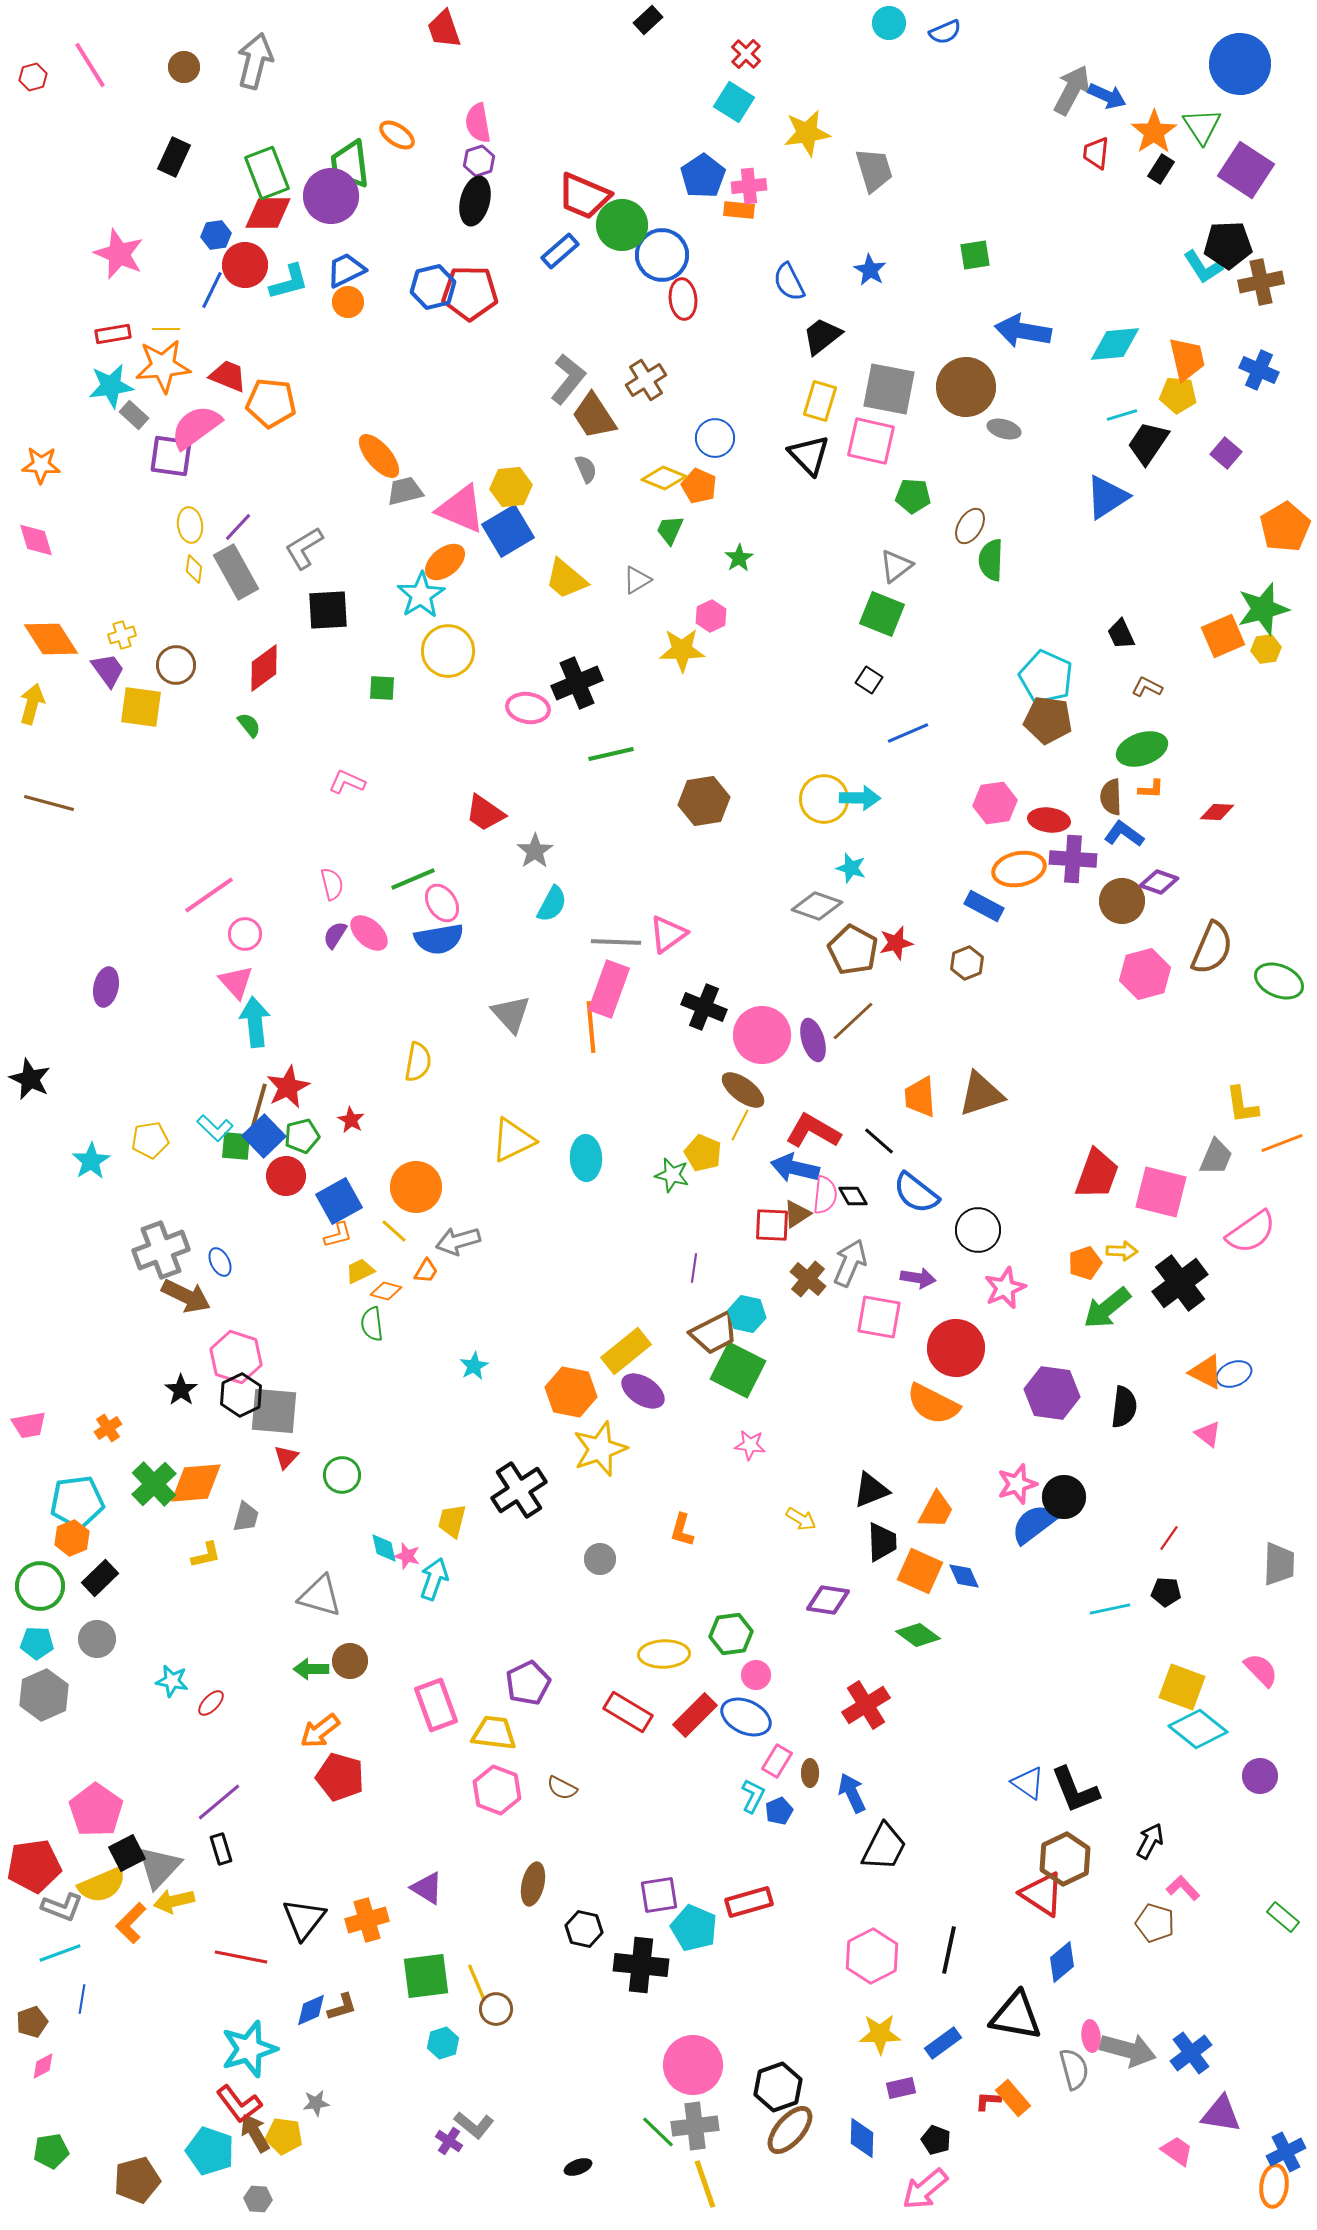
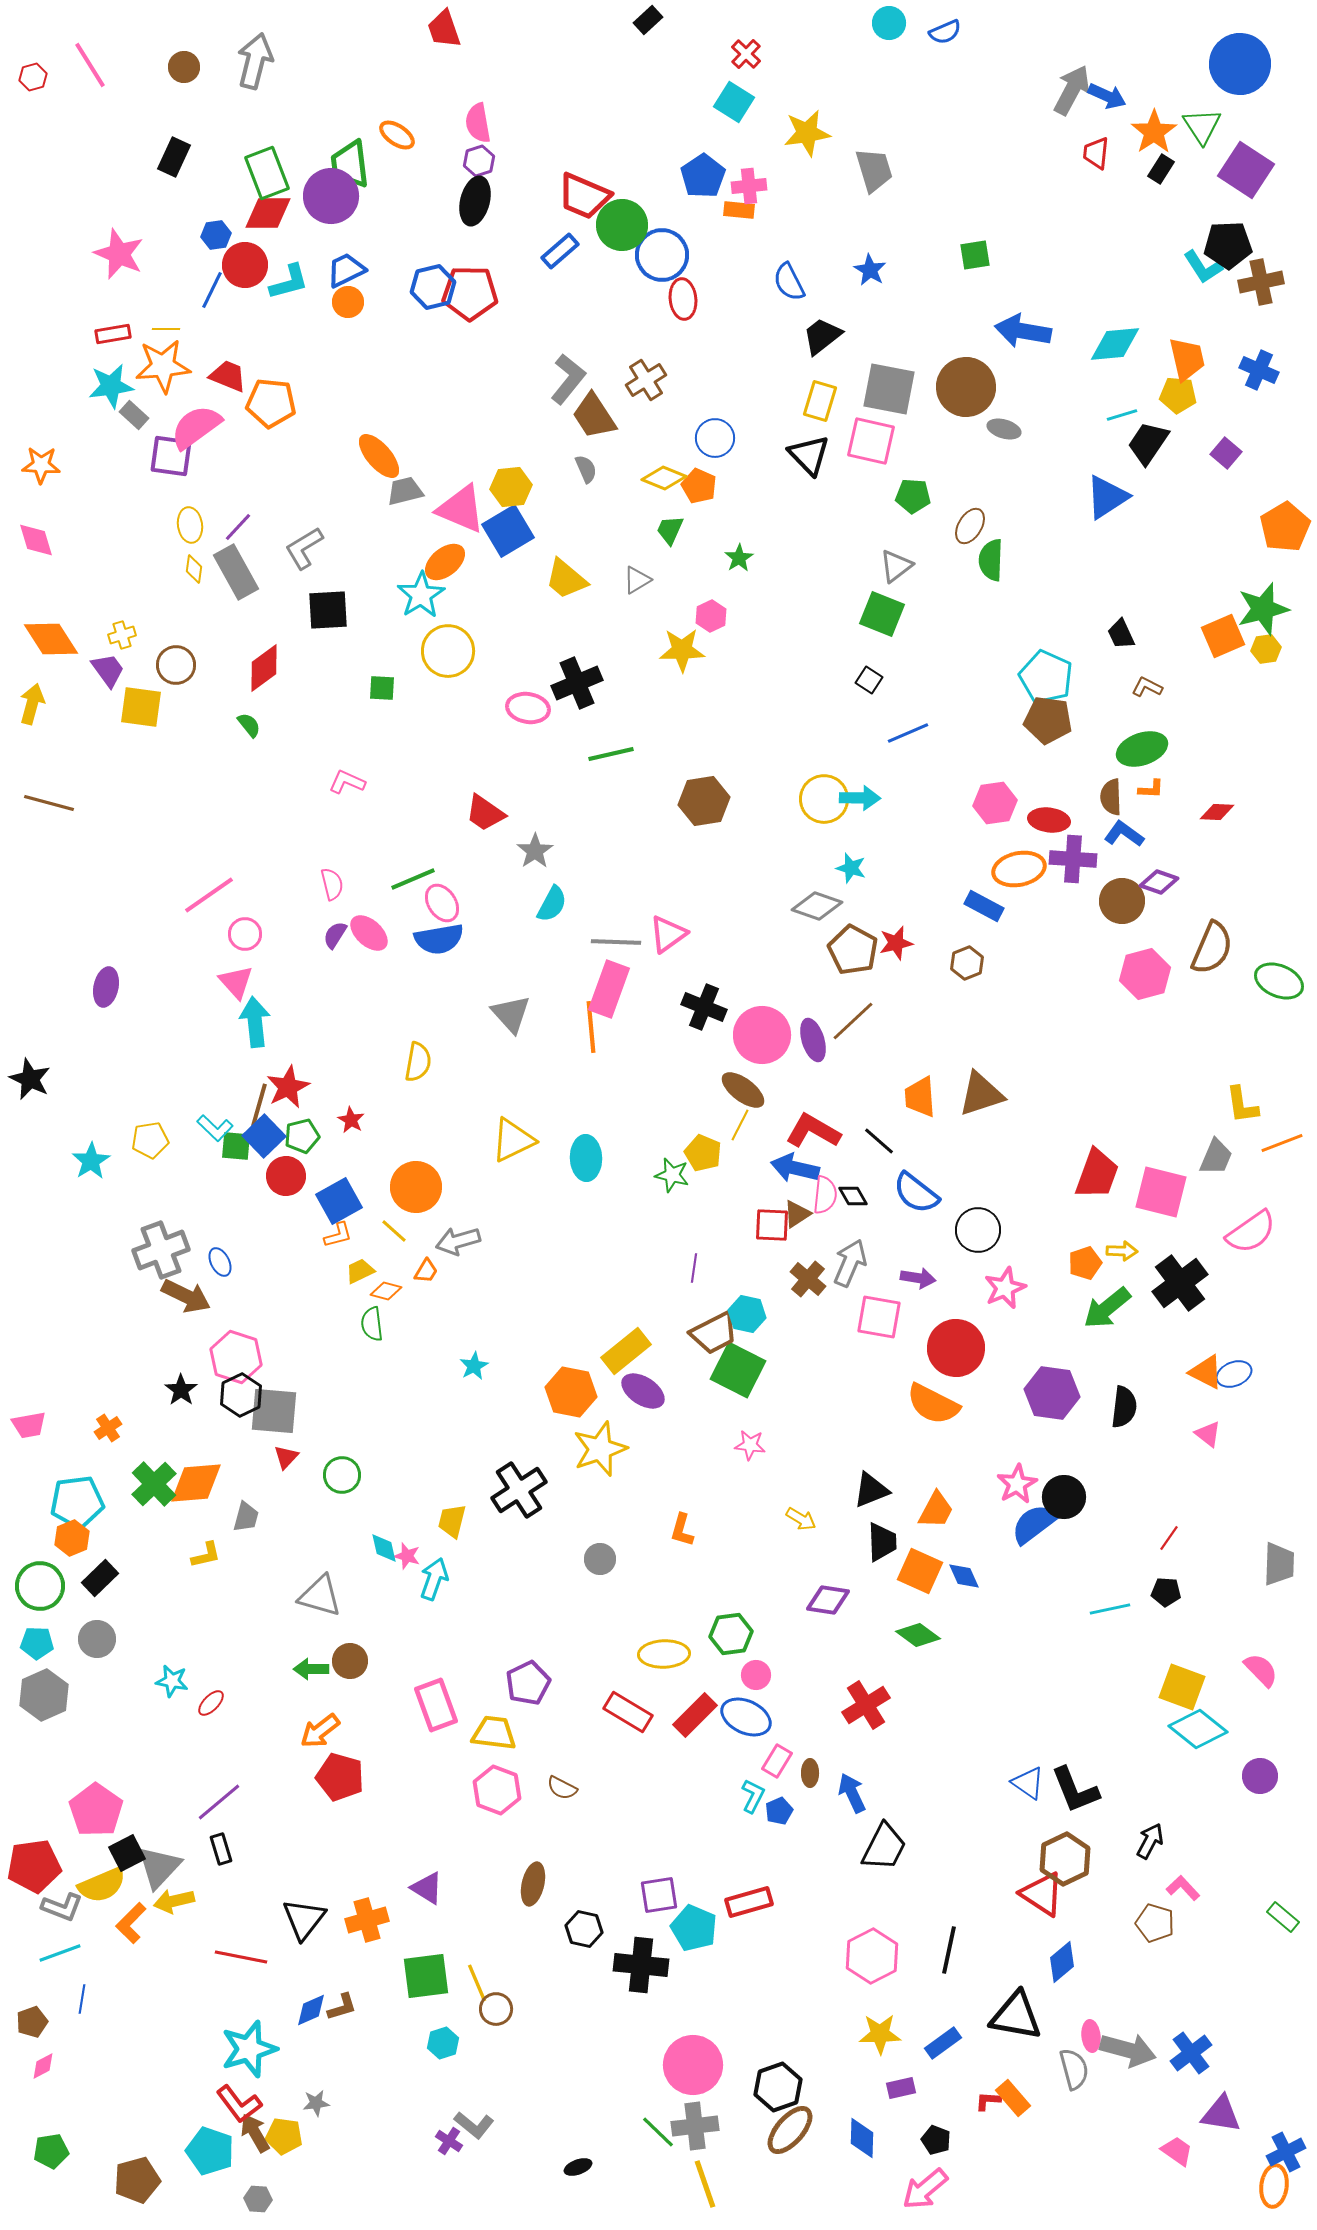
pink star at (1017, 1484): rotated 12 degrees counterclockwise
